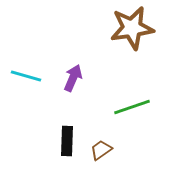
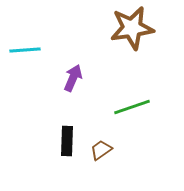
cyan line: moved 1 px left, 26 px up; rotated 20 degrees counterclockwise
